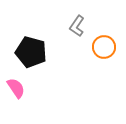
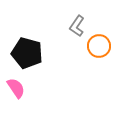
orange circle: moved 5 px left, 1 px up
black pentagon: moved 4 px left, 1 px down
